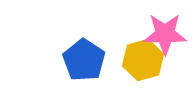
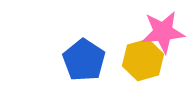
pink star: moved 2 px left, 2 px up; rotated 6 degrees counterclockwise
